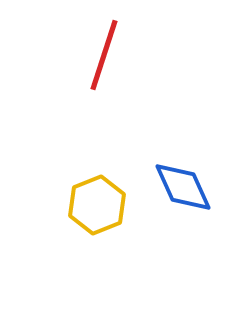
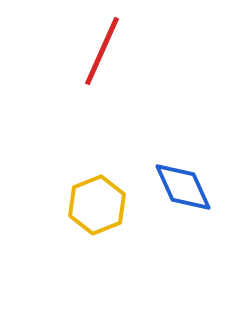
red line: moved 2 px left, 4 px up; rotated 6 degrees clockwise
